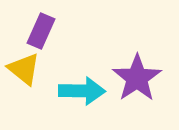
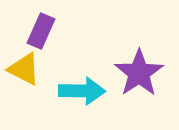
yellow triangle: rotated 12 degrees counterclockwise
purple star: moved 2 px right, 5 px up
